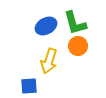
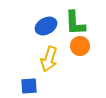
green L-shape: rotated 12 degrees clockwise
orange circle: moved 2 px right
yellow arrow: moved 2 px up
